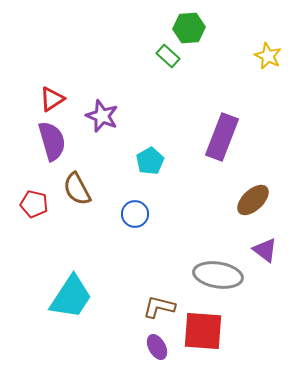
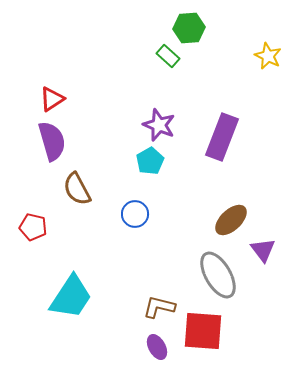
purple star: moved 57 px right, 9 px down
brown ellipse: moved 22 px left, 20 px down
red pentagon: moved 1 px left, 23 px down
purple triangle: moved 2 px left; rotated 16 degrees clockwise
gray ellipse: rotated 51 degrees clockwise
